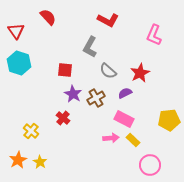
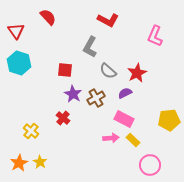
pink L-shape: moved 1 px right, 1 px down
red star: moved 3 px left
orange star: moved 1 px right, 3 px down
